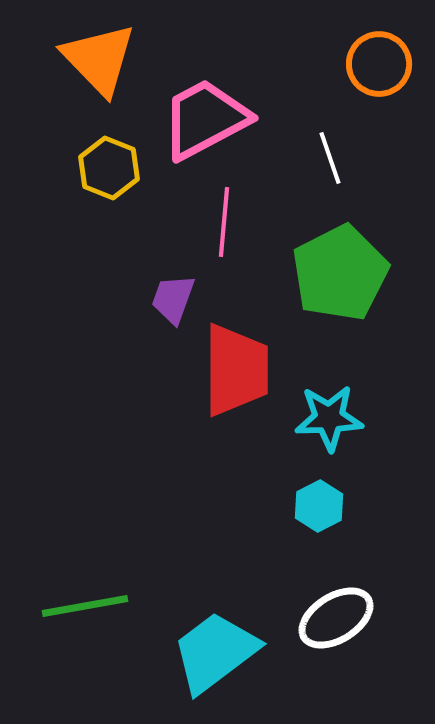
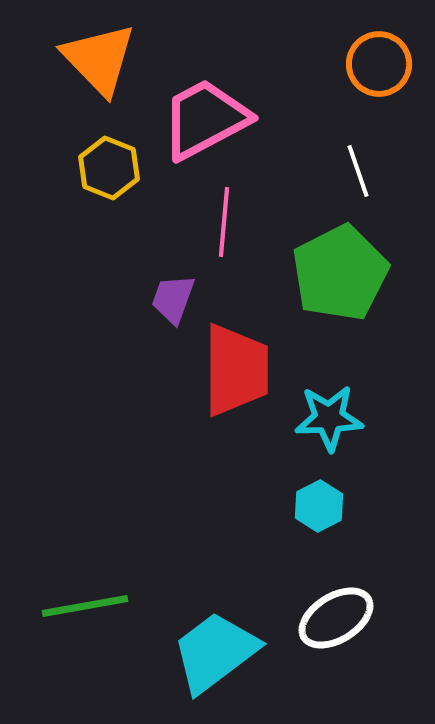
white line: moved 28 px right, 13 px down
